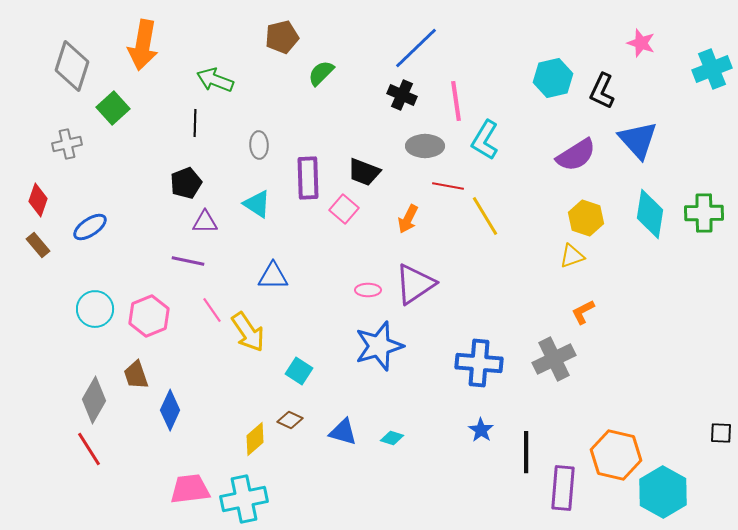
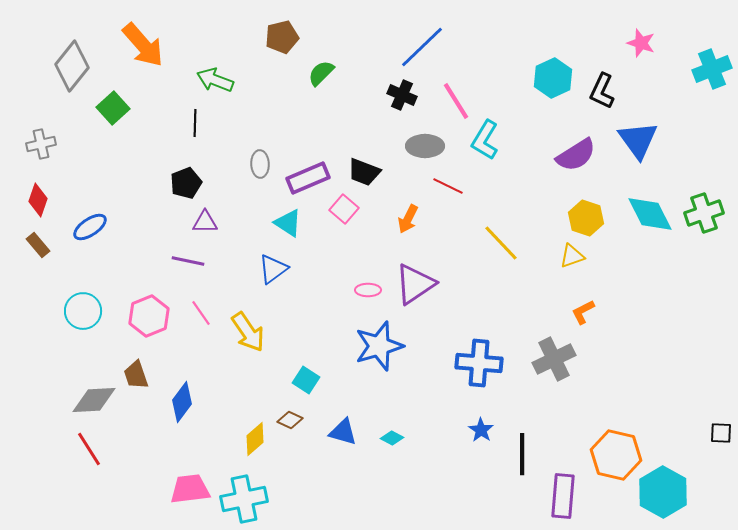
orange arrow at (143, 45): rotated 51 degrees counterclockwise
blue line at (416, 48): moved 6 px right, 1 px up
gray diamond at (72, 66): rotated 21 degrees clockwise
cyan hexagon at (553, 78): rotated 12 degrees counterclockwise
pink line at (456, 101): rotated 24 degrees counterclockwise
blue triangle at (638, 140): rotated 6 degrees clockwise
gray cross at (67, 144): moved 26 px left
gray ellipse at (259, 145): moved 1 px right, 19 px down
purple rectangle at (308, 178): rotated 69 degrees clockwise
red line at (448, 186): rotated 16 degrees clockwise
cyan triangle at (257, 204): moved 31 px right, 19 px down
green cross at (704, 213): rotated 18 degrees counterclockwise
cyan diamond at (650, 214): rotated 36 degrees counterclockwise
yellow line at (485, 216): moved 16 px right, 27 px down; rotated 12 degrees counterclockwise
blue triangle at (273, 276): moved 7 px up; rotated 36 degrees counterclockwise
cyan circle at (95, 309): moved 12 px left, 2 px down
pink line at (212, 310): moved 11 px left, 3 px down
cyan square at (299, 371): moved 7 px right, 9 px down
gray diamond at (94, 400): rotated 57 degrees clockwise
blue diamond at (170, 410): moved 12 px right, 8 px up; rotated 12 degrees clockwise
cyan diamond at (392, 438): rotated 10 degrees clockwise
black line at (526, 452): moved 4 px left, 2 px down
purple rectangle at (563, 488): moved 8 px down
